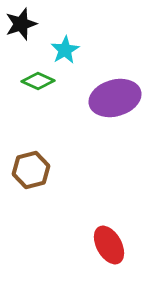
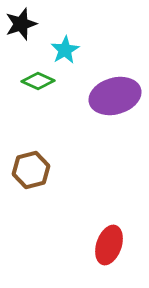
purple ellipse: moved 2 px up
red ellipse: rotated 48 degrees clockwise
